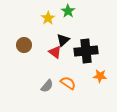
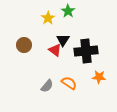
black triangle: rotated 16 degrees counterclockwise
red triangle: moved 2 px up
orange star: moved 1 px left, 1 px down
orange semicircle: moved 1 px right
